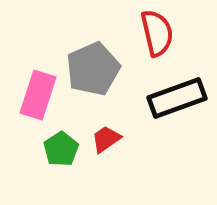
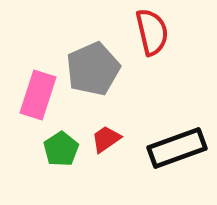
red semicircle: moved 5 px left, 1 px up
black rectangle: moved 50 px down
